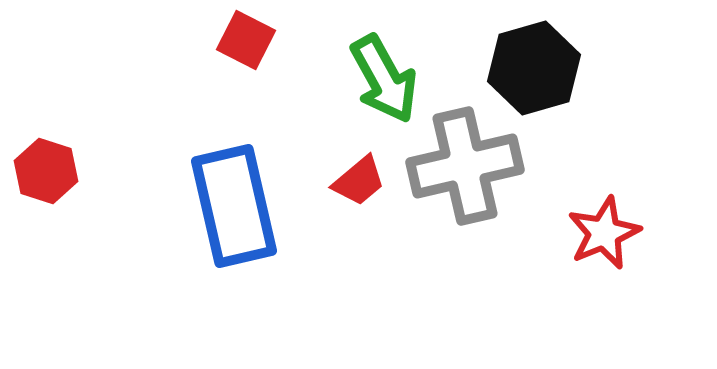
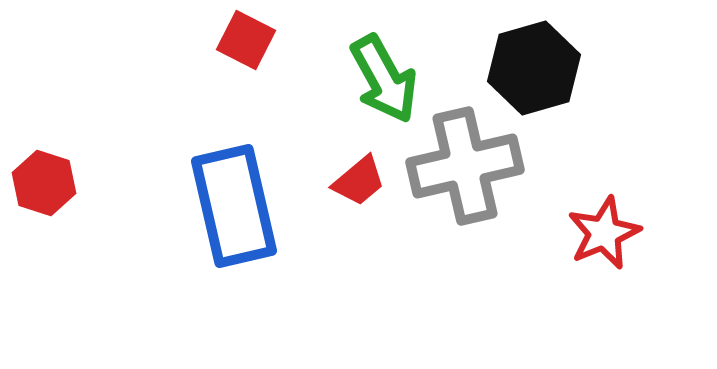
red hexagon: moved 2 px left, 12 px down
